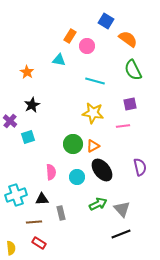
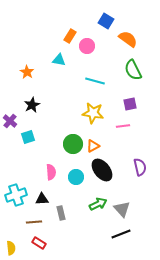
cyan circle: moved 1 px left
